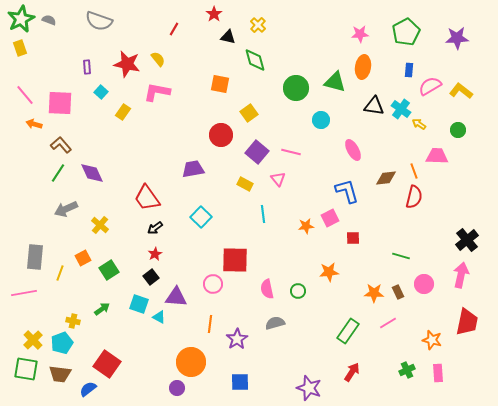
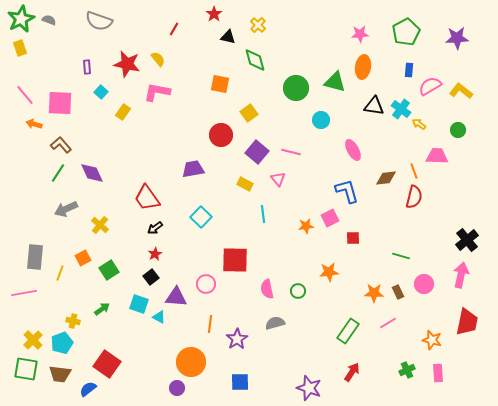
pink circle at (213, 284): moved 7 px left
